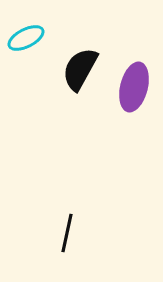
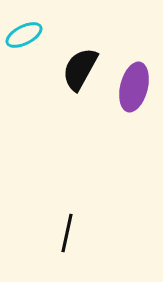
cyan ellipse: moved 2 px left, 3 px up
